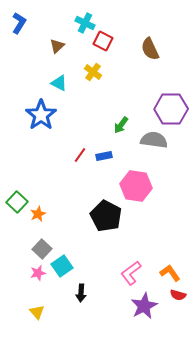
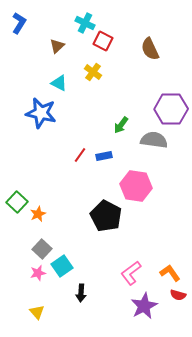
blue star: moved 2 px up; rotated 24 degrees counterclockwise
